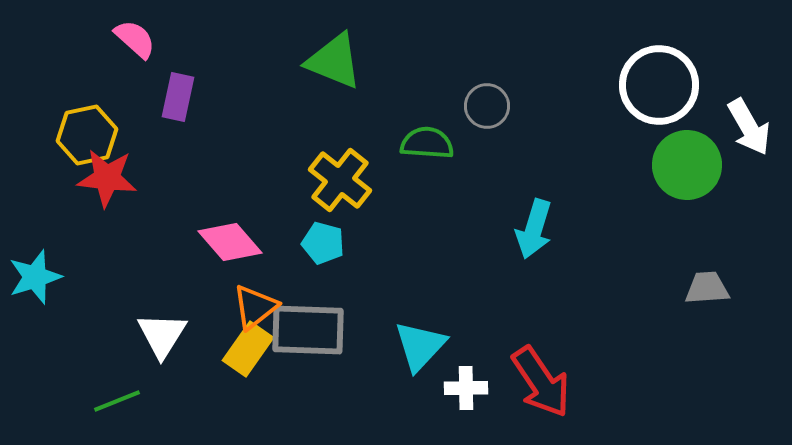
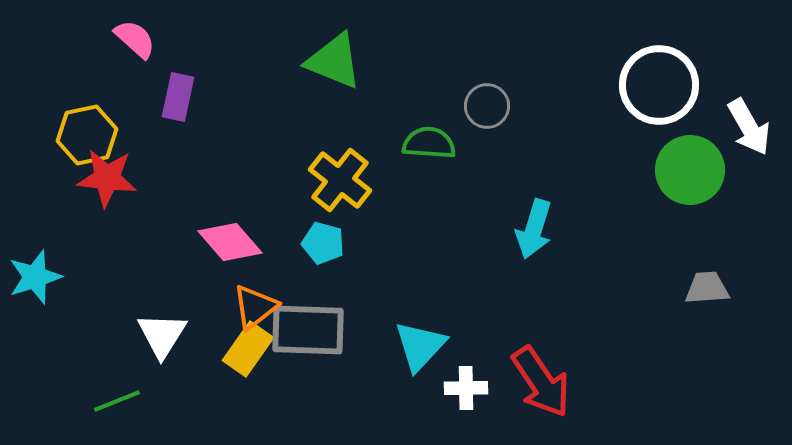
green semicircle: moved 2 px right
green circle: moved 3 px right, 5 px down
